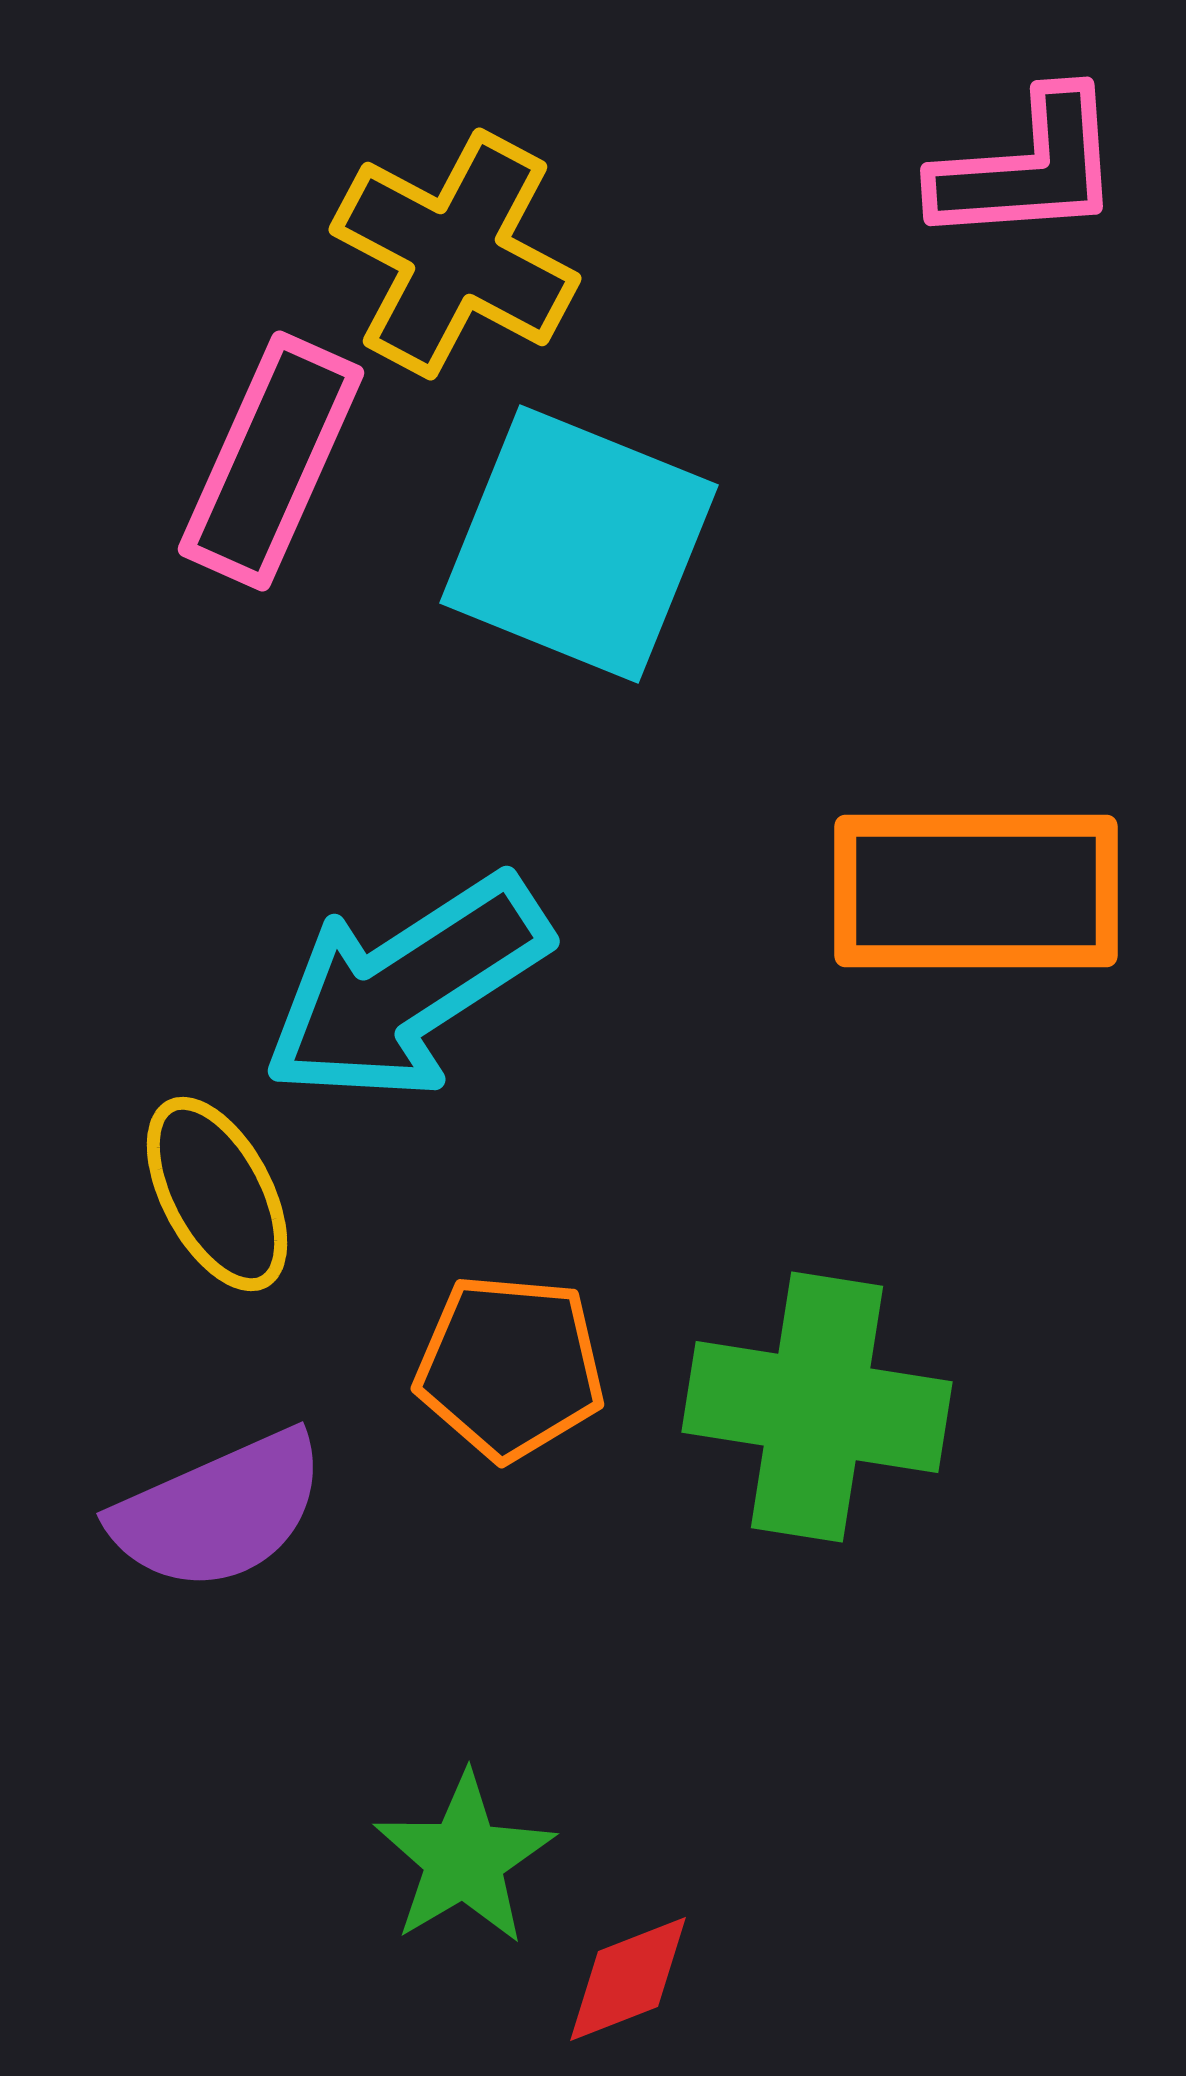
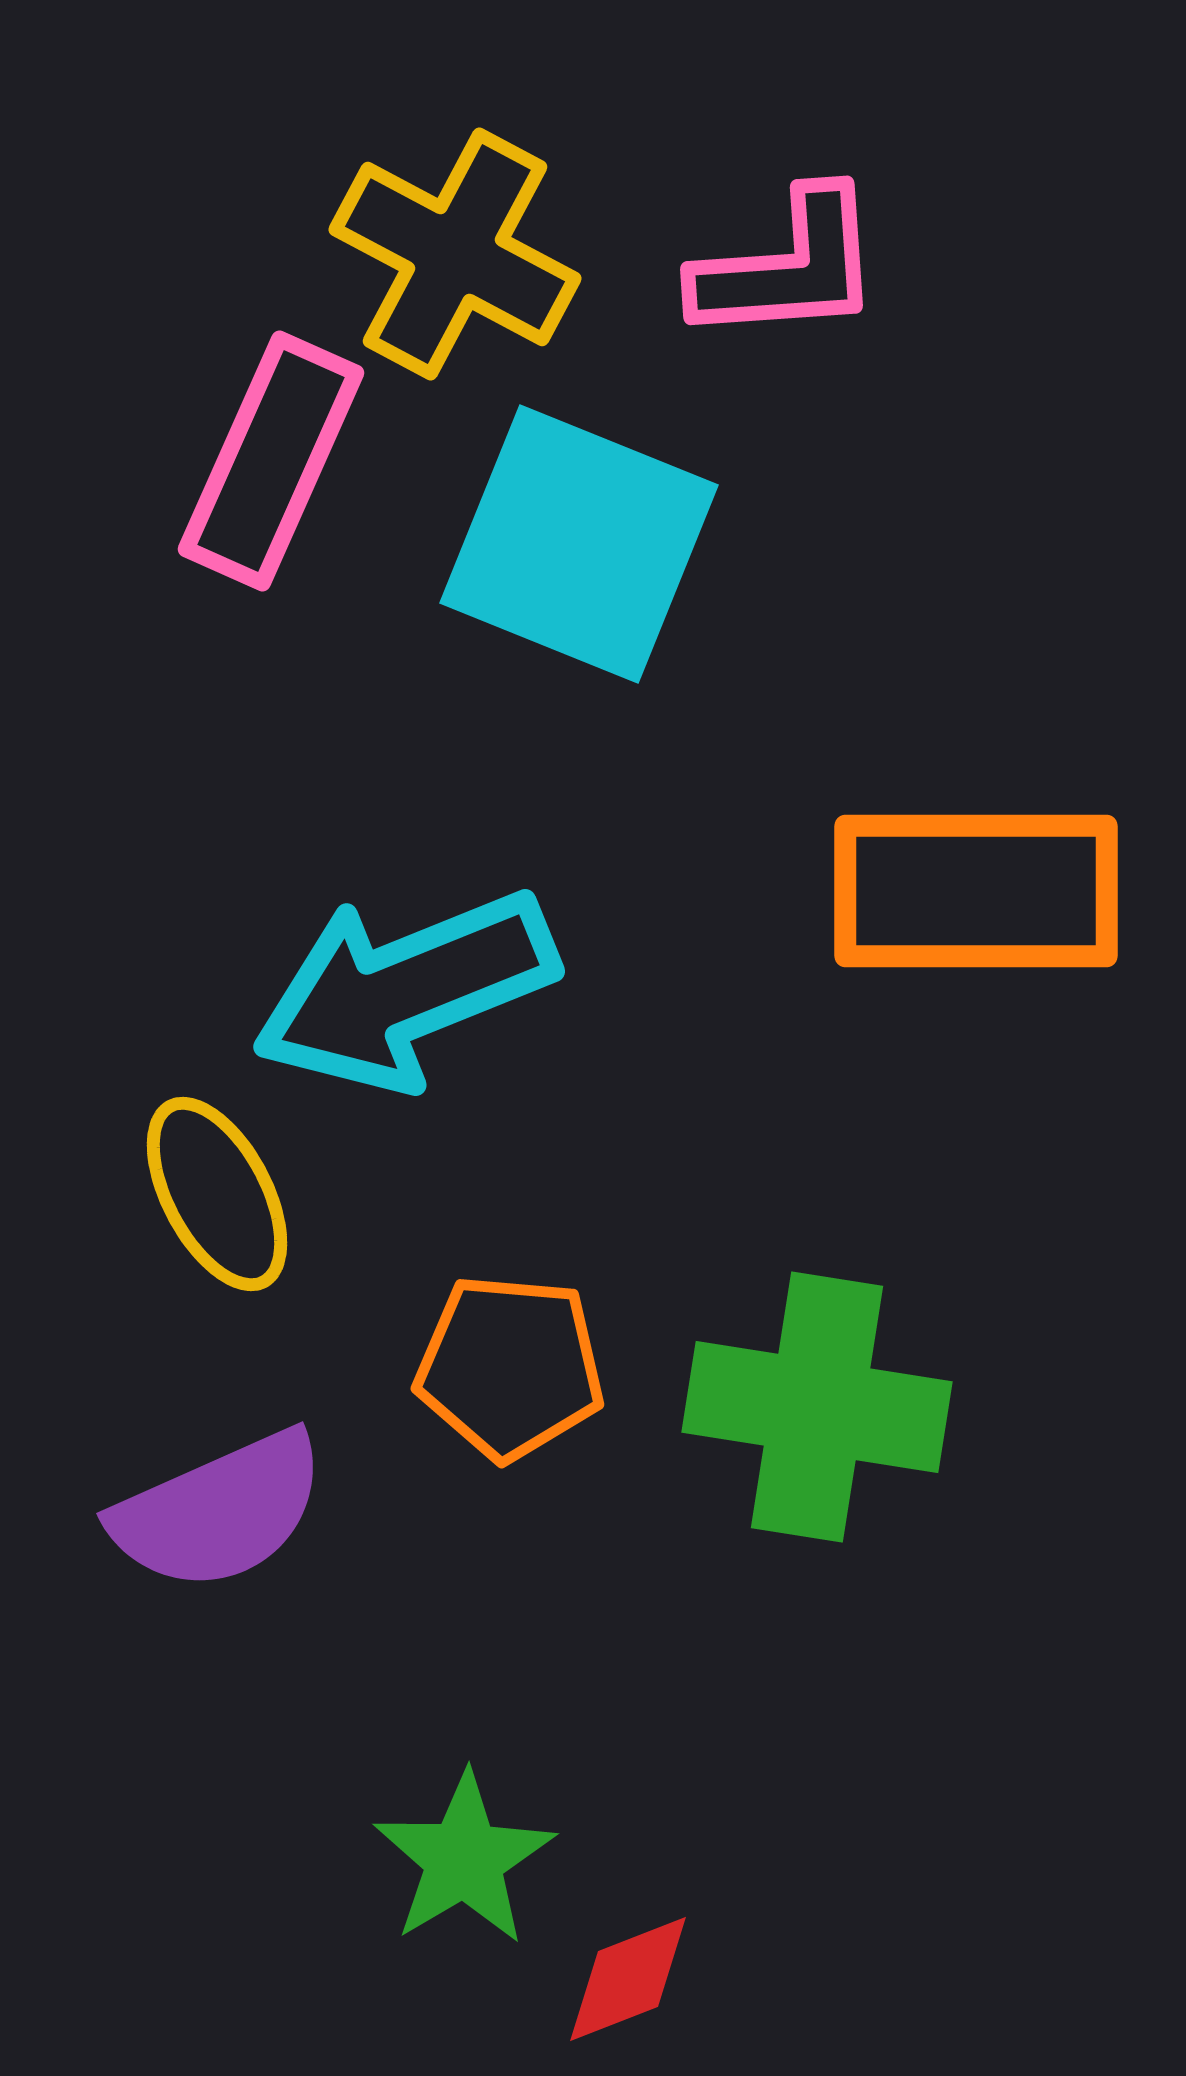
pink L-shape: moved 240 px left, 99 px down
cyan arrow: moved 1 px left, 2 px down; rotated 11 degrees clockwise
